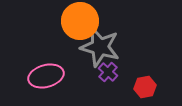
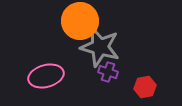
purple cross: rotated 24 degrees counterclockwise
